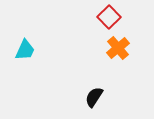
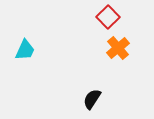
red square: moved 1 px left
black semicircle: moved 2 px left, 2 px down
